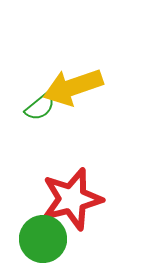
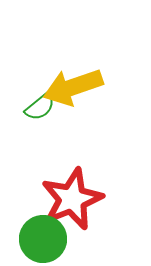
red star: rotated 8 degrees counterclockwise
